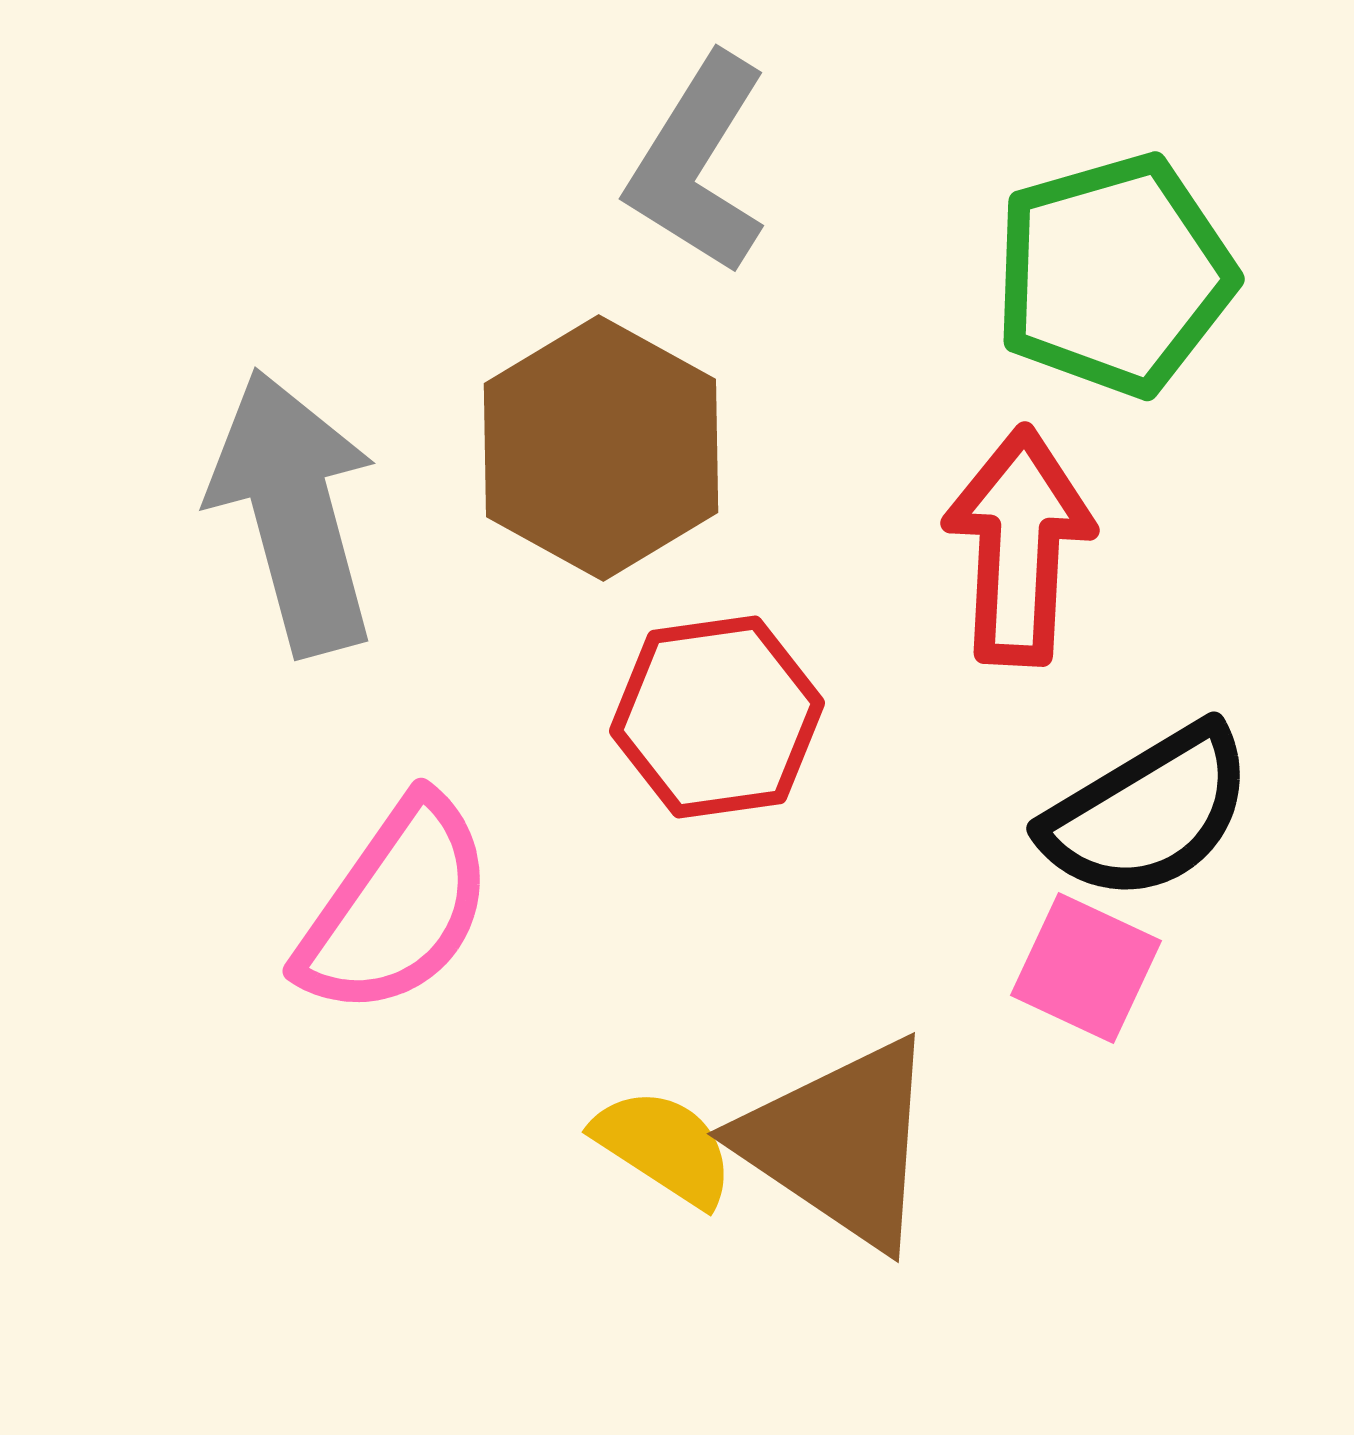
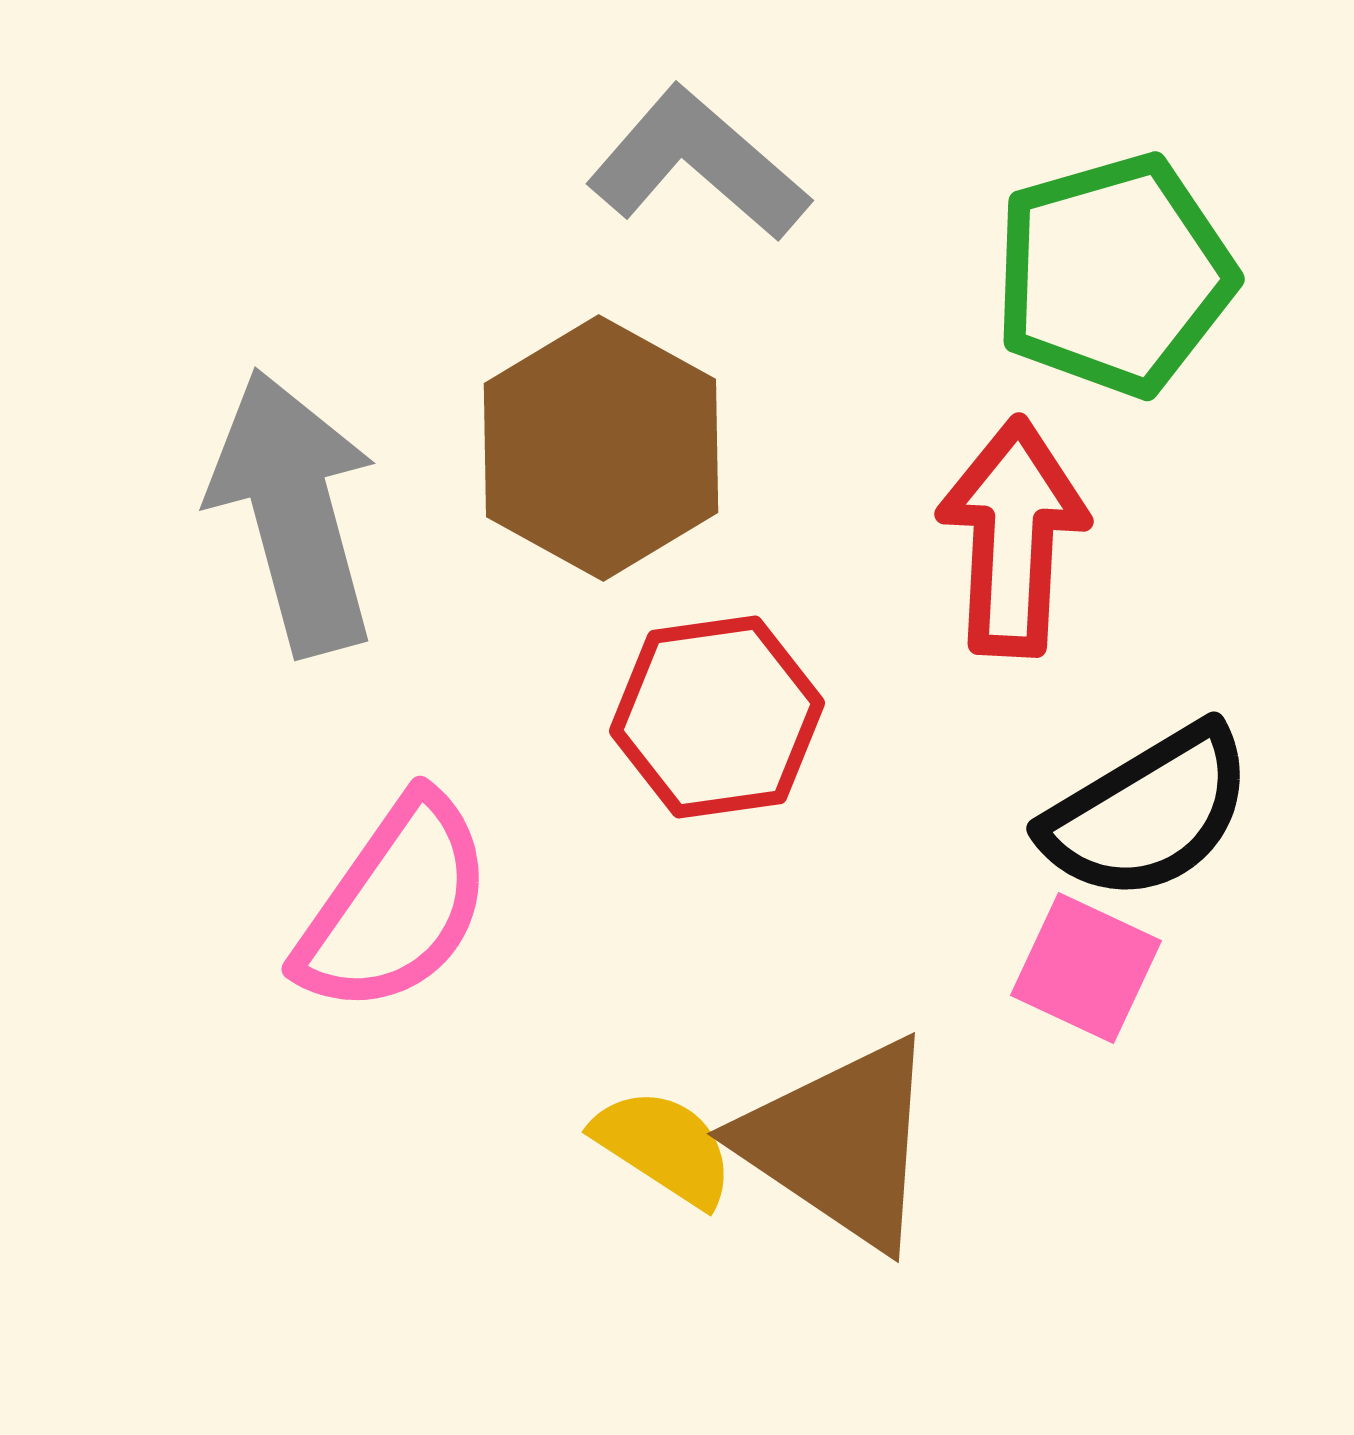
gray L-shape: rotated 99 degrees clockwise
red arrow: moved 6 px left, 9 px up
pink semicircle: moved 1 px left, 2 px up
